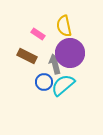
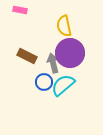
pink rectangle: moved 18 px left, 24 px up; rotated 24 degrees counterclockwise
gray arrow: moved 2 px left, 1 px up
